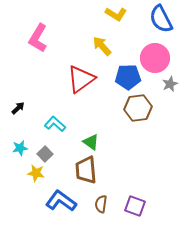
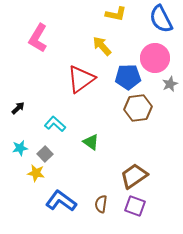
yellow L-shape: rotated 20 degrees counterclockwise
brown trapezoid: moved 48 px right, 6 px down; rotated 60 degrees clockwise
